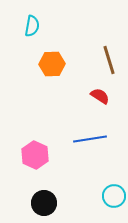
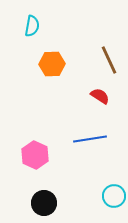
brown line: rotated 8 degrees counterclockwise
